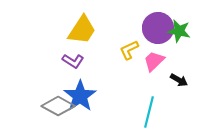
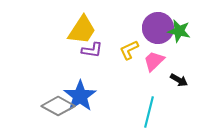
purple L-shape: moved 19 px right, 11 px up; rotated 25 degrees counterclockwise
